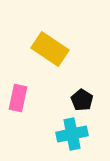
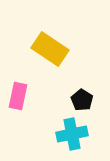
pink rectangle: moved 2 px up
